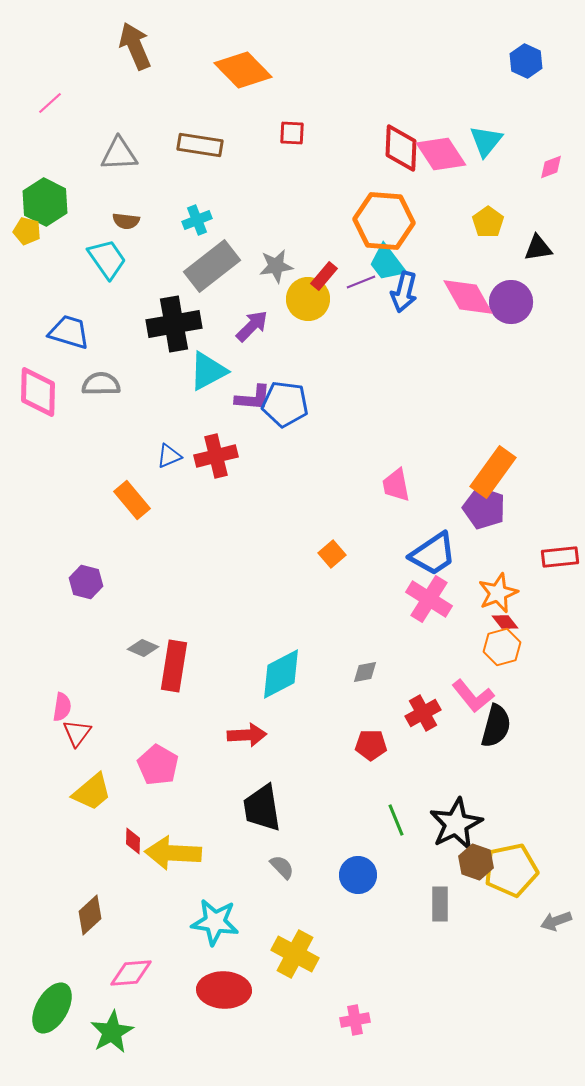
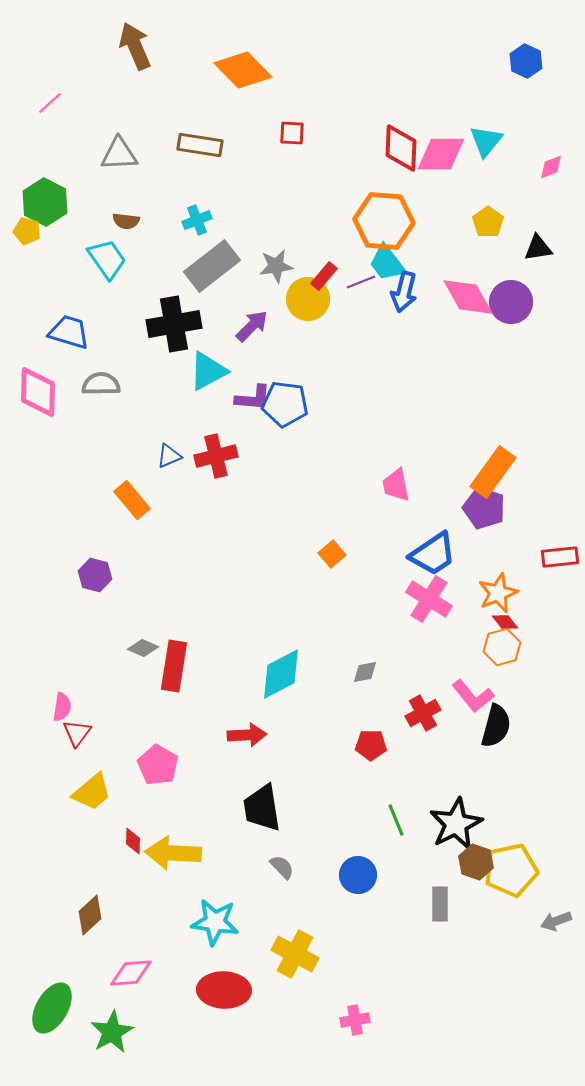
pink diamond at (441, 154): rotated 57 degrees counterclockwise
purple hexagon at (86, 582): moved 9 px right, 7 px up
